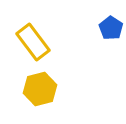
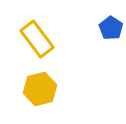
yellow rectangle: moved 4 px right, 3 px up
